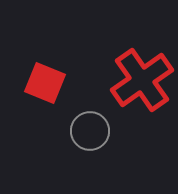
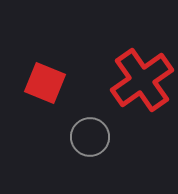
gray circle: moved 6 px down
